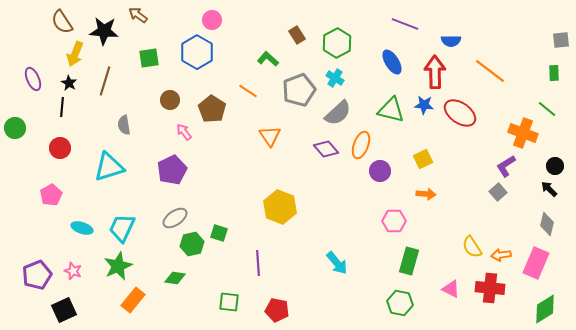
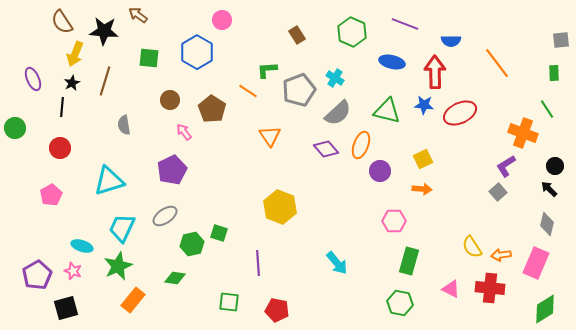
pink circle at (212, 20): moved 10 px right
green hexagon at (337, 43): moved 15 px right, 11 px up; rotated 8 degrees counterclockwise
green square at (149, 58): rotated 15 degrees clockwise
green L-shape at (268, 59): moved 1 px left, 11 px down; rotated 45 degrees counterclockwise
blue ellipse at (392, 62): rotated 45 degrees counterclockwise
orange line at (490, 71): moved 7 px right, 8 px up; rotated 16 degrees clockwise
black star at (69, 83): moved 3 px right; rotated 14 degrees clockwise
green line at (547, 109): rotated 18 degrees clockwise
green triangle at (391, 110): moved 4 px left, 1 px down
red ellipse at (460, 113): rotated 60 degrees counterclockwise
cyan triangle at (109, 167): moved 14 px down
orange arrow at (426, 194): moved 4 px left, 5 px up
gray ellipse at (175, 218): moved 10 px left, 2 px up
cyan ellipse at (82, 228): moved 18 px down
purple pentagon at (37, 275): rotated 8 degrees counterclockwise
black square at (64, 310): moved 2 px right, 2 px up; rotated 10 degrees clockwise
